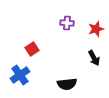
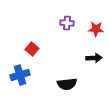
red star: rotated 21 degrees clockwise
red square: rotated 16 degrees counterclockwise
black arrow: rotated 63 degrees counterclockwise
blue cross: rotated 18 degrees clockwise
